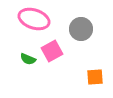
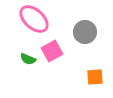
pink ellipse: rotated 24 degrees clockwise
gray circle: moved 4 px right, 3 px down
